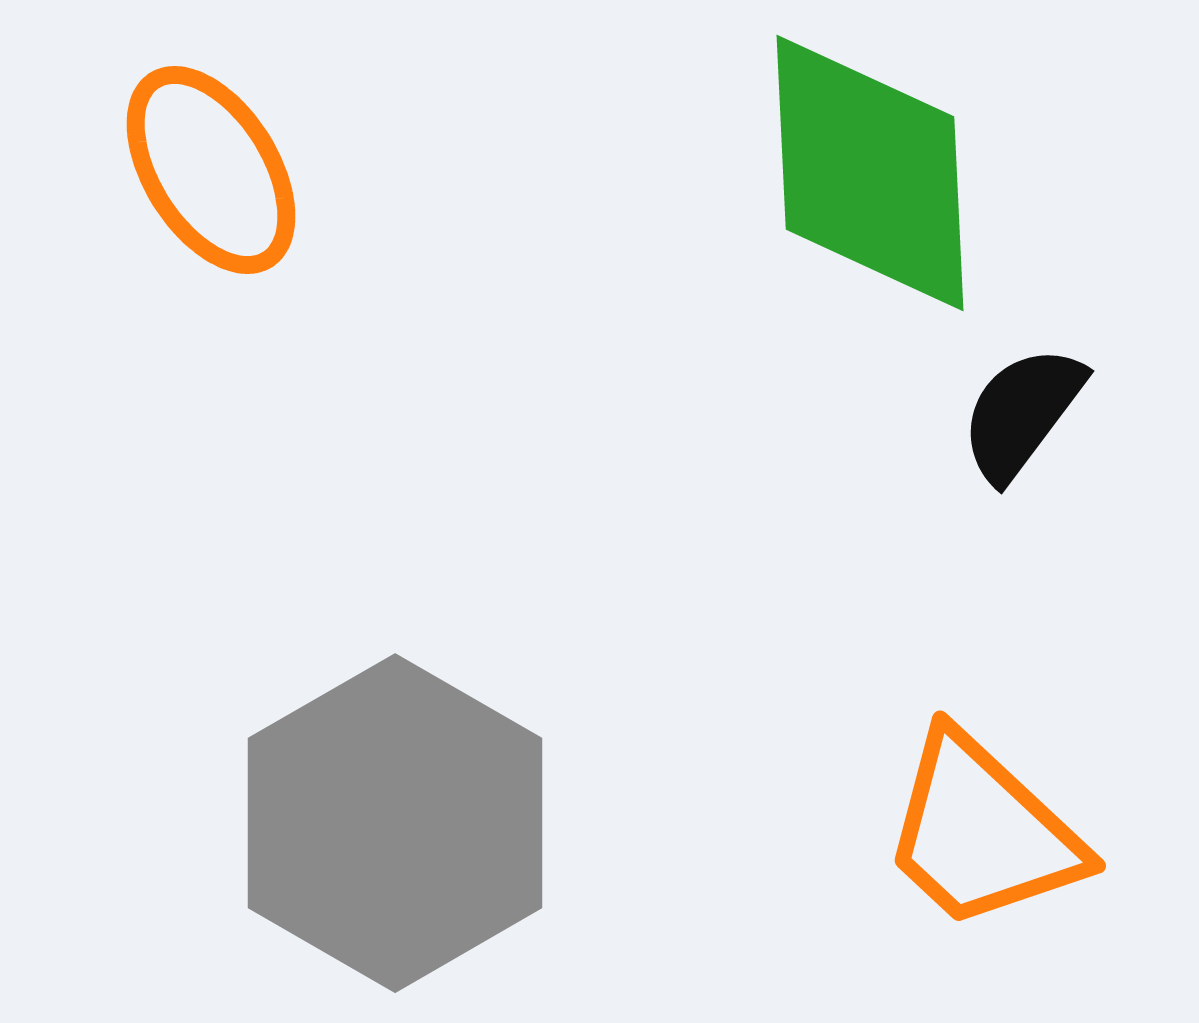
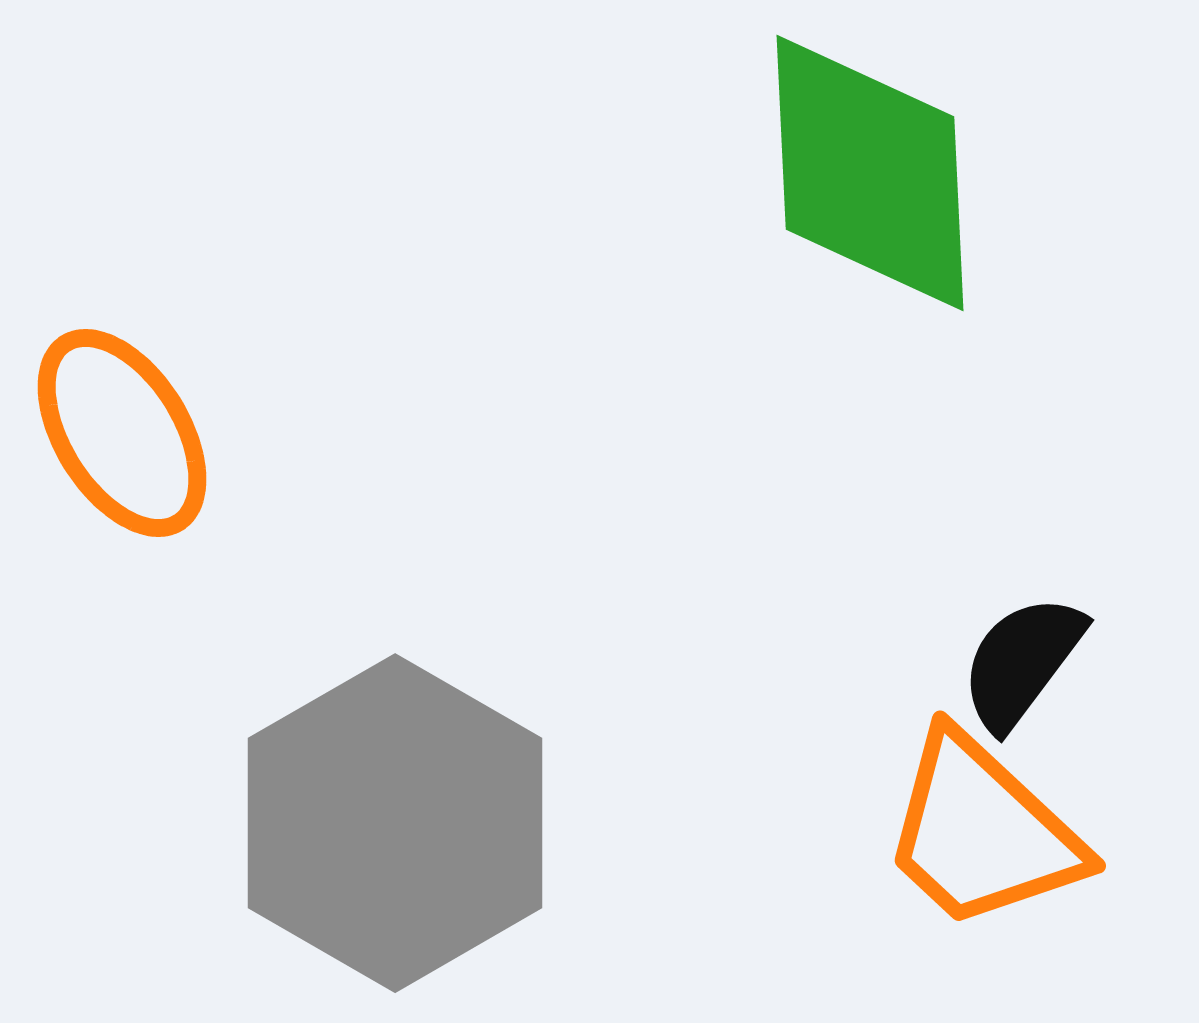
orange ellipse: moved 89 px left, 263 px down
black semicircle: moved 249 px down
